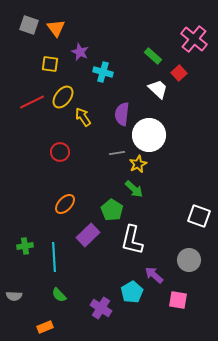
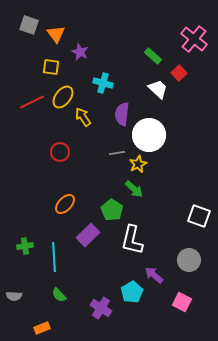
orange triangle: moved 6 px down
yellow square: moved 1 px right, 3 px down
cyan cross: moved 11 px down
pink square: moved 4 px right, 2 px down; rotated 18 degrees clockwise
orange rectangle: moved 3 px left, 1 px down
